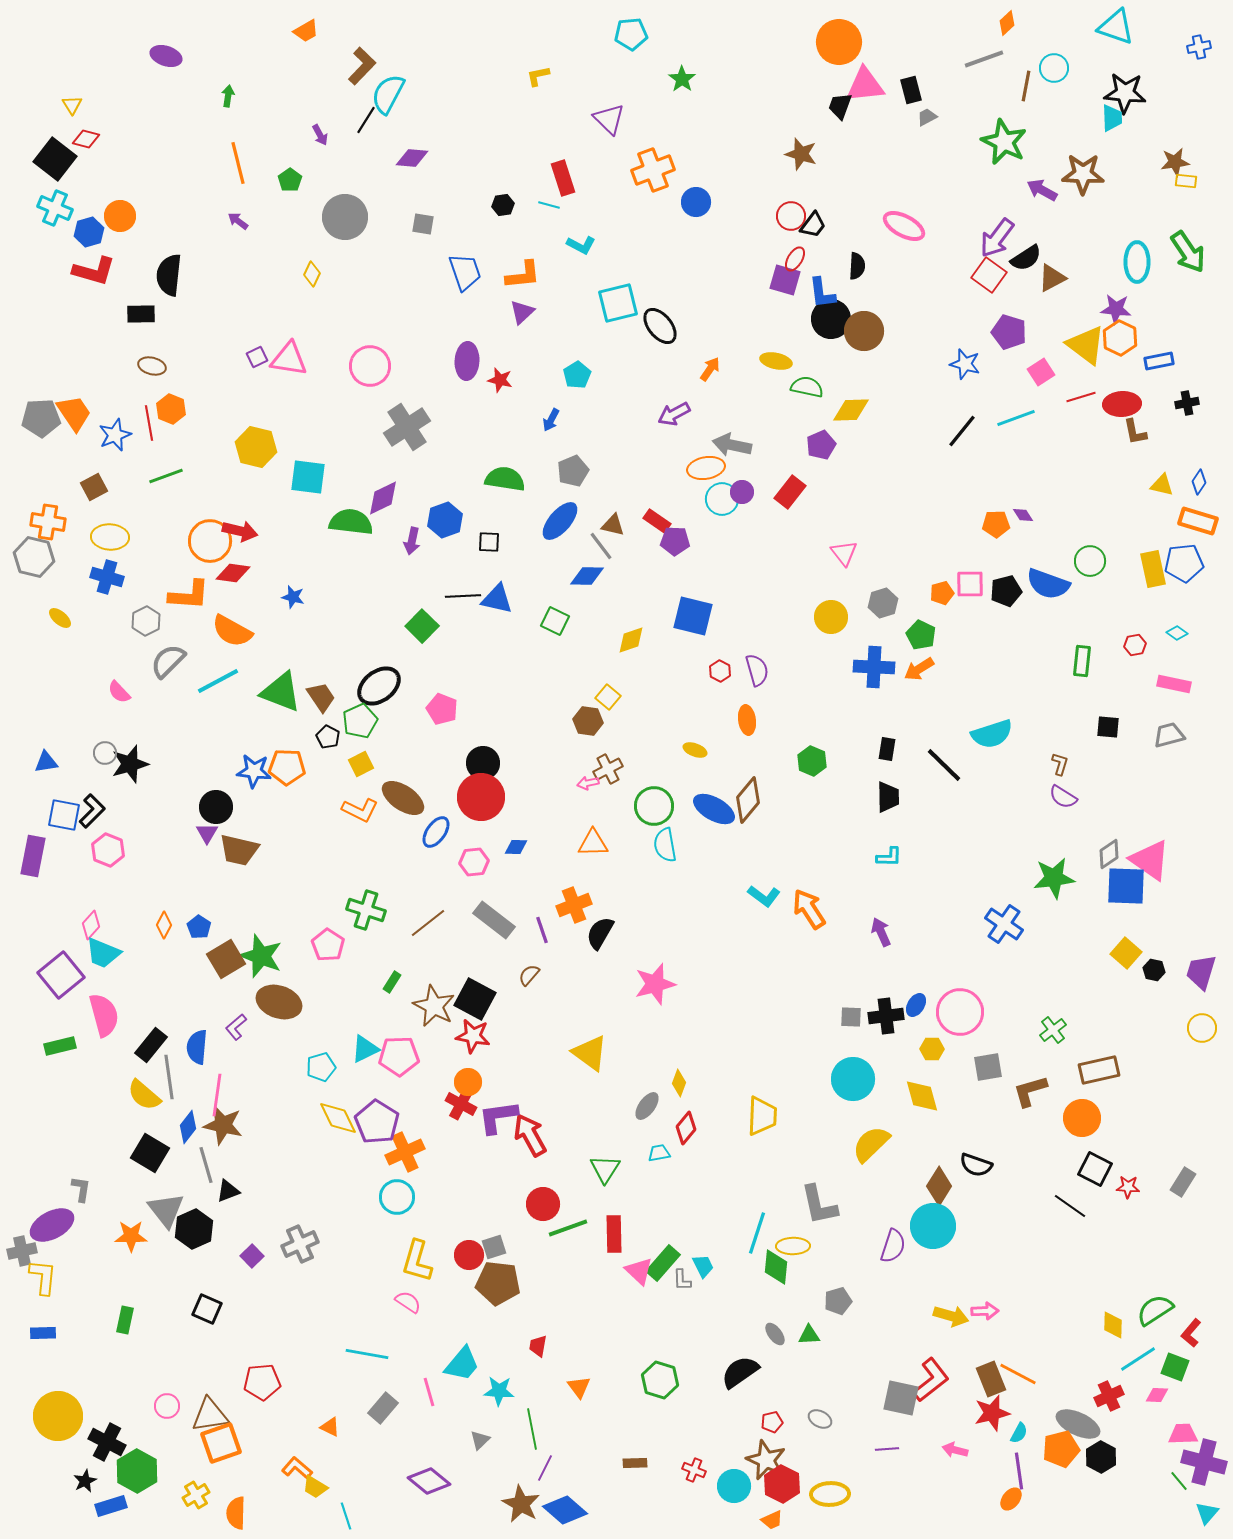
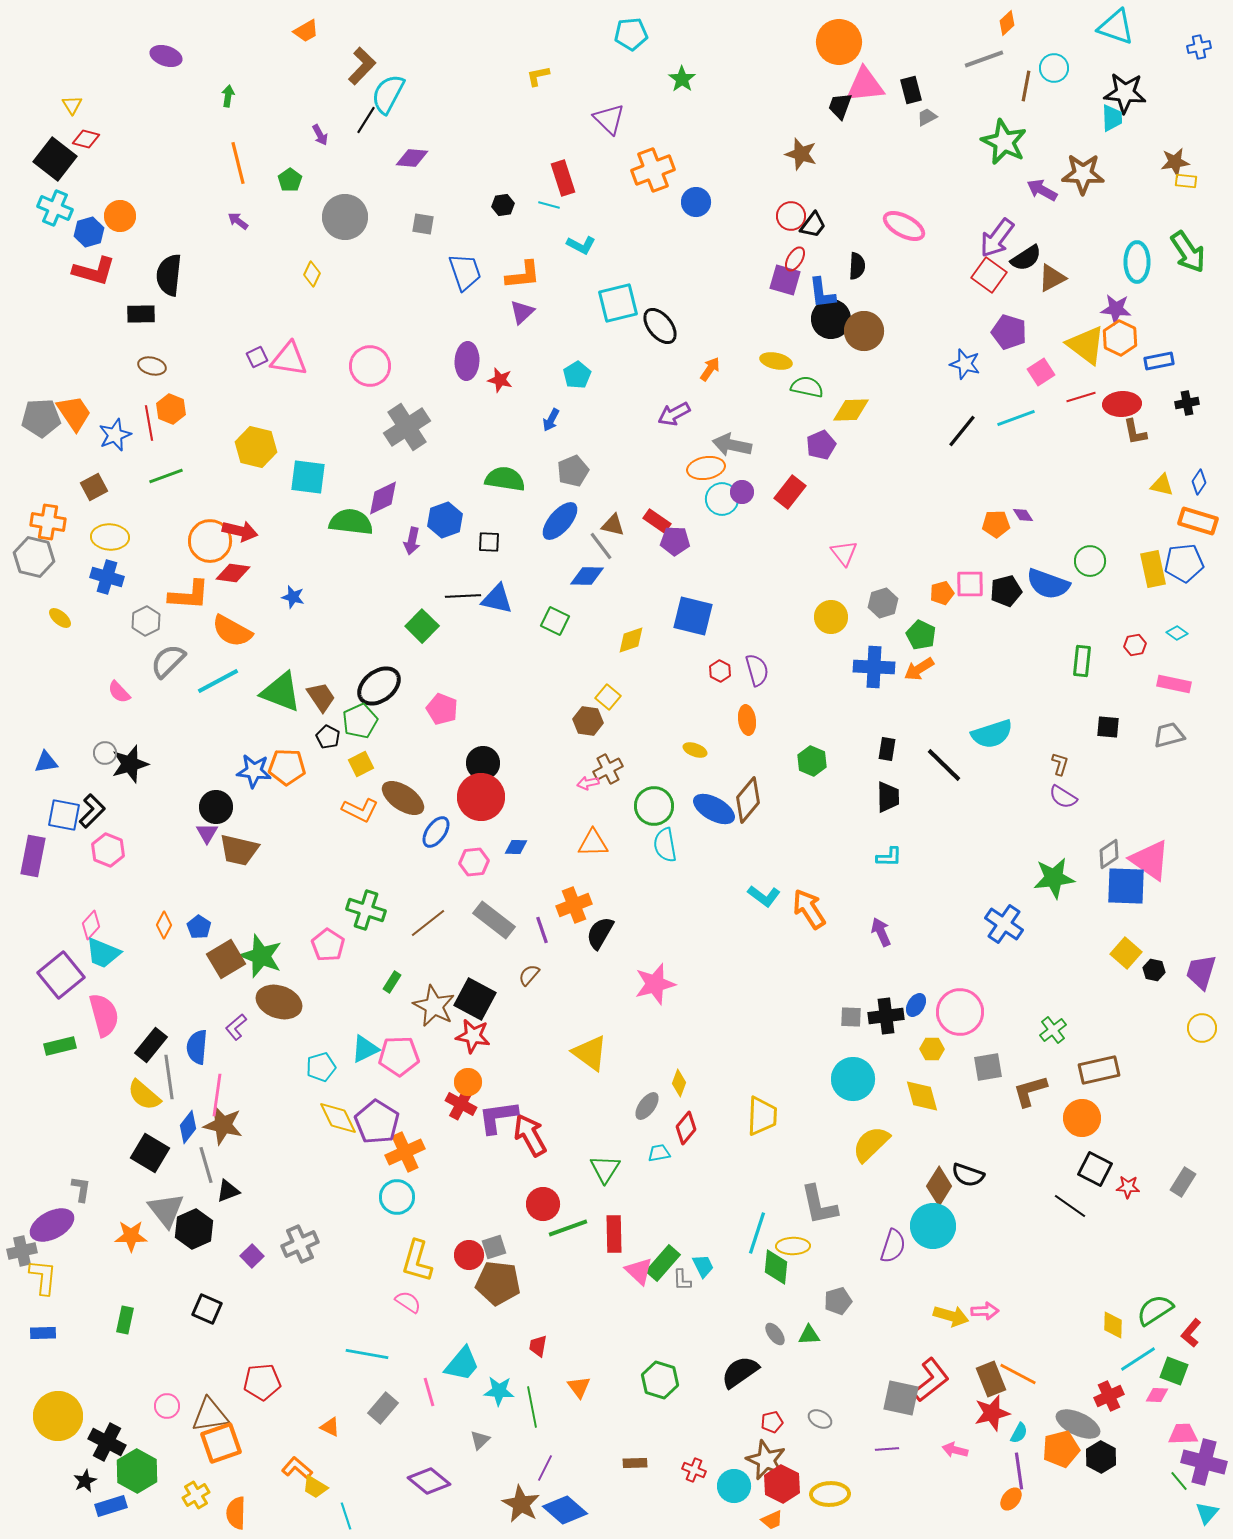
black semicircle at (976, 1165): moved 8 px left, 10 px down
green square at (1175, 1367): moved 1 px left, 4 px down
green line at (532, 1429): moved 22 px up
